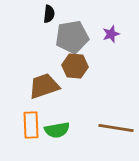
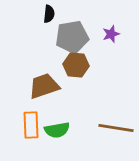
brown hexagon: moved 1 px right, 1 px up
